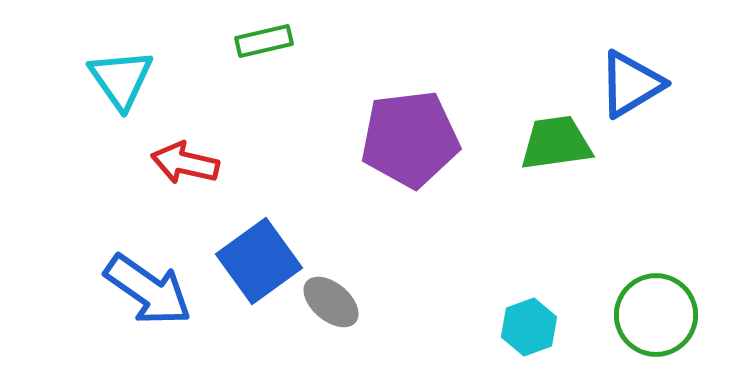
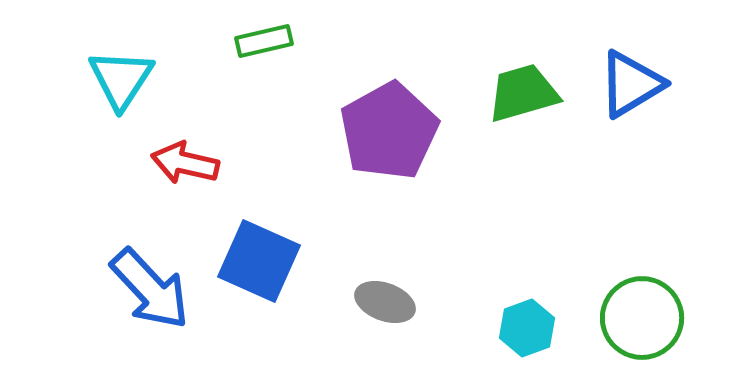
cyan triangle: rotated 8 degrees clockwise
purple pentagon: moved 21 px left, 8 px up; rotated 22 degrees counterclockwise
green trapezoid: moved 33 px left, 50 px up; rotated 8 degrees counterclockwise
blue square: rotated 30 degrees counterclockwise
blue arrow: moved 2 px right, 1 px up; rotated 12 degrees clockwise
gray ellipse: moved 54 px right; rotated 20 degrees counterclockwise
green circle: moved 14 px left, 3 px down
cyan hexagon: moved 2 px left, 1 px down
